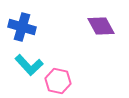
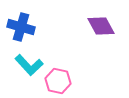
blue cross: moved 1 px left
